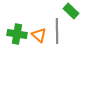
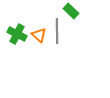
green cross: rotated 18 degrees clockwise
